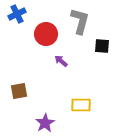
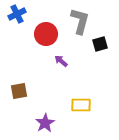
black square: moved 2 px left, 2 px up; rotated 21 degrees counterclockwise
